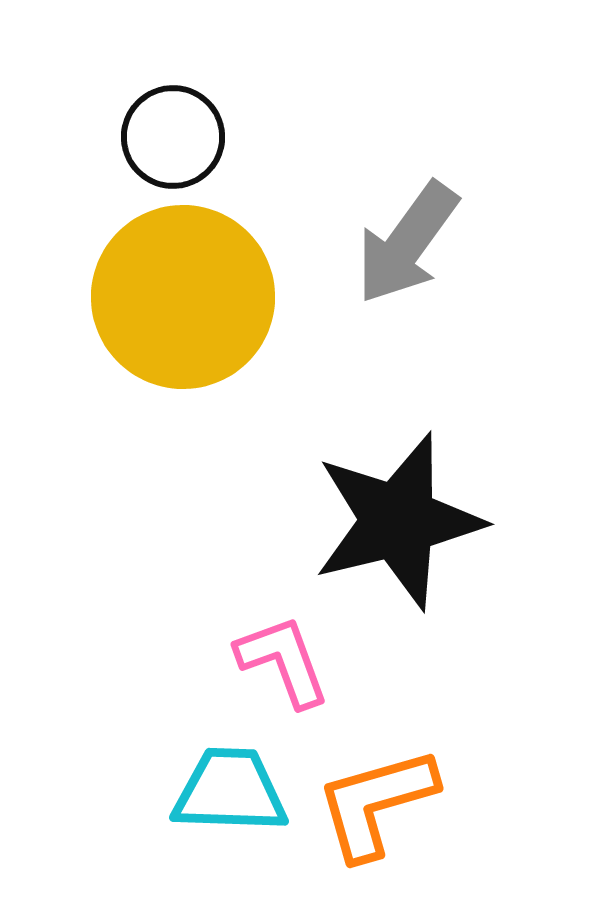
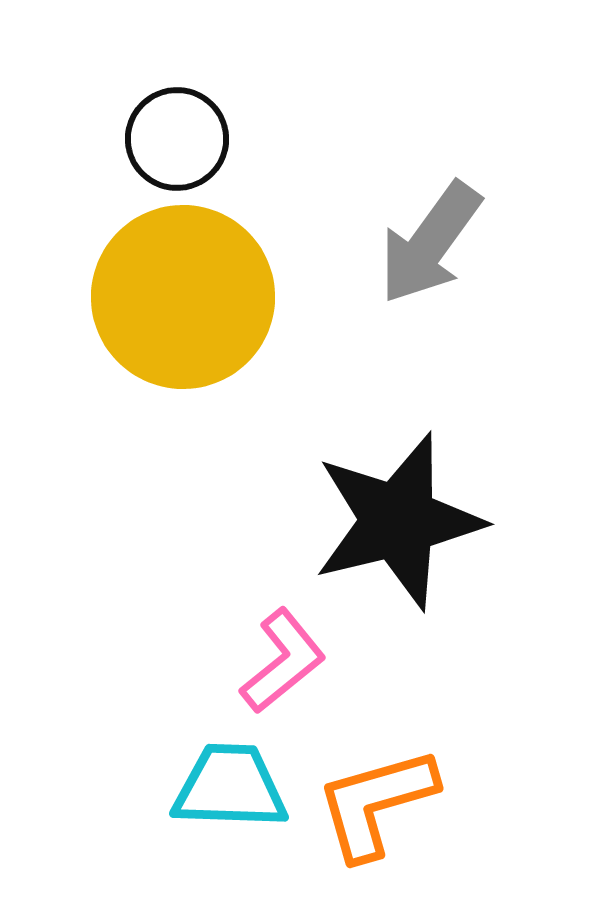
black circle: moved 4 px right, 2 px down
gray arrow: moved 23 px right
pink L-shape: rotated 71 degrees clockwise
cyan trapezoid: moved 4 px up
